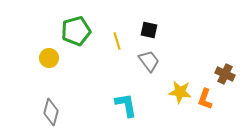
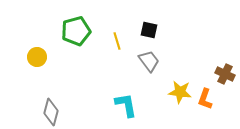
yellow circle: moved 12 px left, 1 px up
